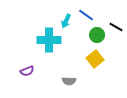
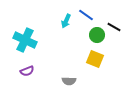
black line: moved 2 px left
cyan cross: moved 24 px left; rotated 25 degrees clockwise
yellow square: rotated 30 degrees counterclockwise
